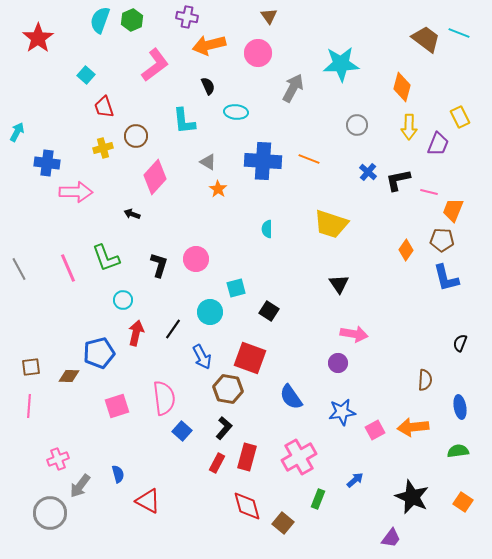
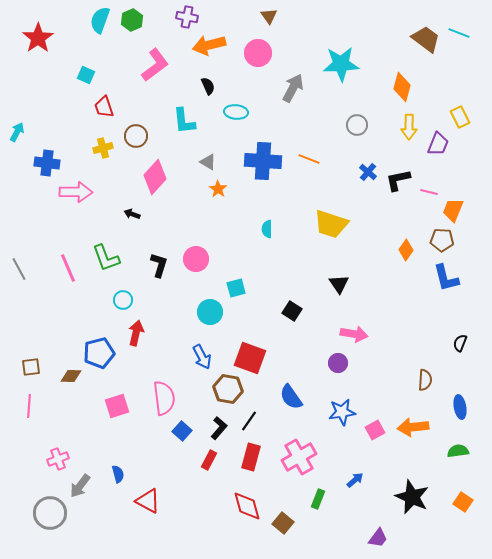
cyan square at (86, 75): rotated 18 degrees counterclockwise
black square at (269, 311): moved 23 px right
black line at (173, 329): moved 76 px right, 92 px down
brown diamond at (69, 376): moved 2 px right
black L-shape at (224, 428): moved 5 px left
red rectangle at (247, 457): moved 4 px right
red rectangle at (217, 463): moved 8 px left, 3 px up
purple trapezoid at (391, 538): moved 13 px left
